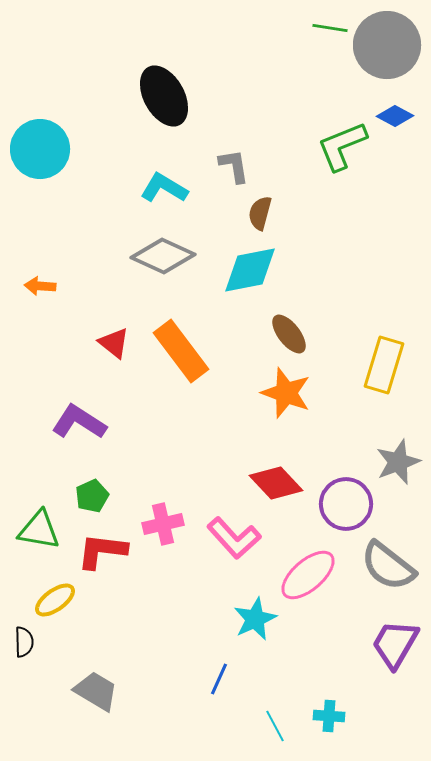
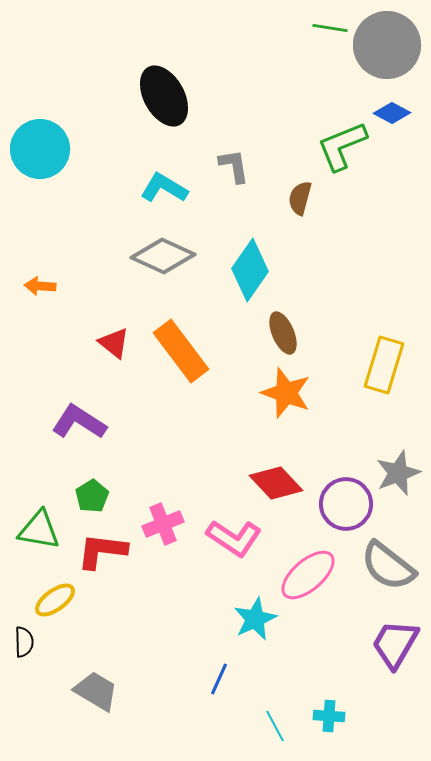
blue diamond: moved 3 px left, 3 px up
brown semicircle: moved 40 px right, 15 px up
cyan diamond: rotated 44 degrees counterclockwise
brown ellipse: moved 6 px left, 1 px up; rotated 15 degrees clockwise
gray star: moved 11 px down
green pentagon: rotated 8 degrees counterclockwise
pink cross: rotated 9 degrees counterclockwise
pink L-shape: rotated 14 degrees counterclockwise
